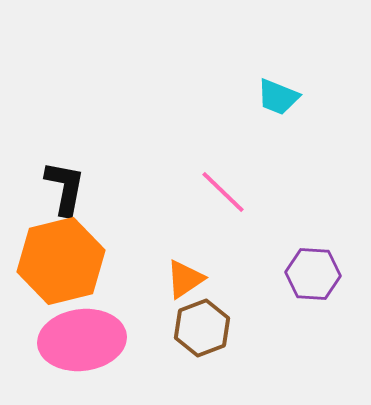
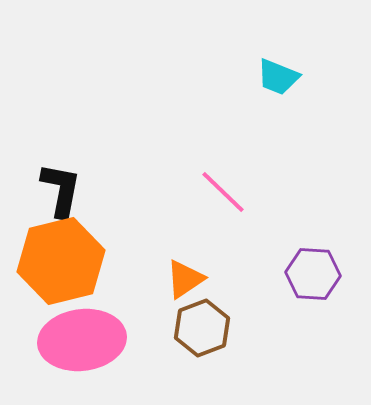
cyan trapezoid: moved 20 px up
black L-shape: moved 4 px left, 2 px down
